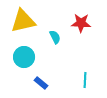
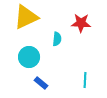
yellow triangle: moved 3 px right, 4 px up; rotated 12 degrees counterclockwise
cyan semicircle: moved 2 px right, 2 px down; rotated 32 degrees clockwise
cyan circle: moved 5 px right
